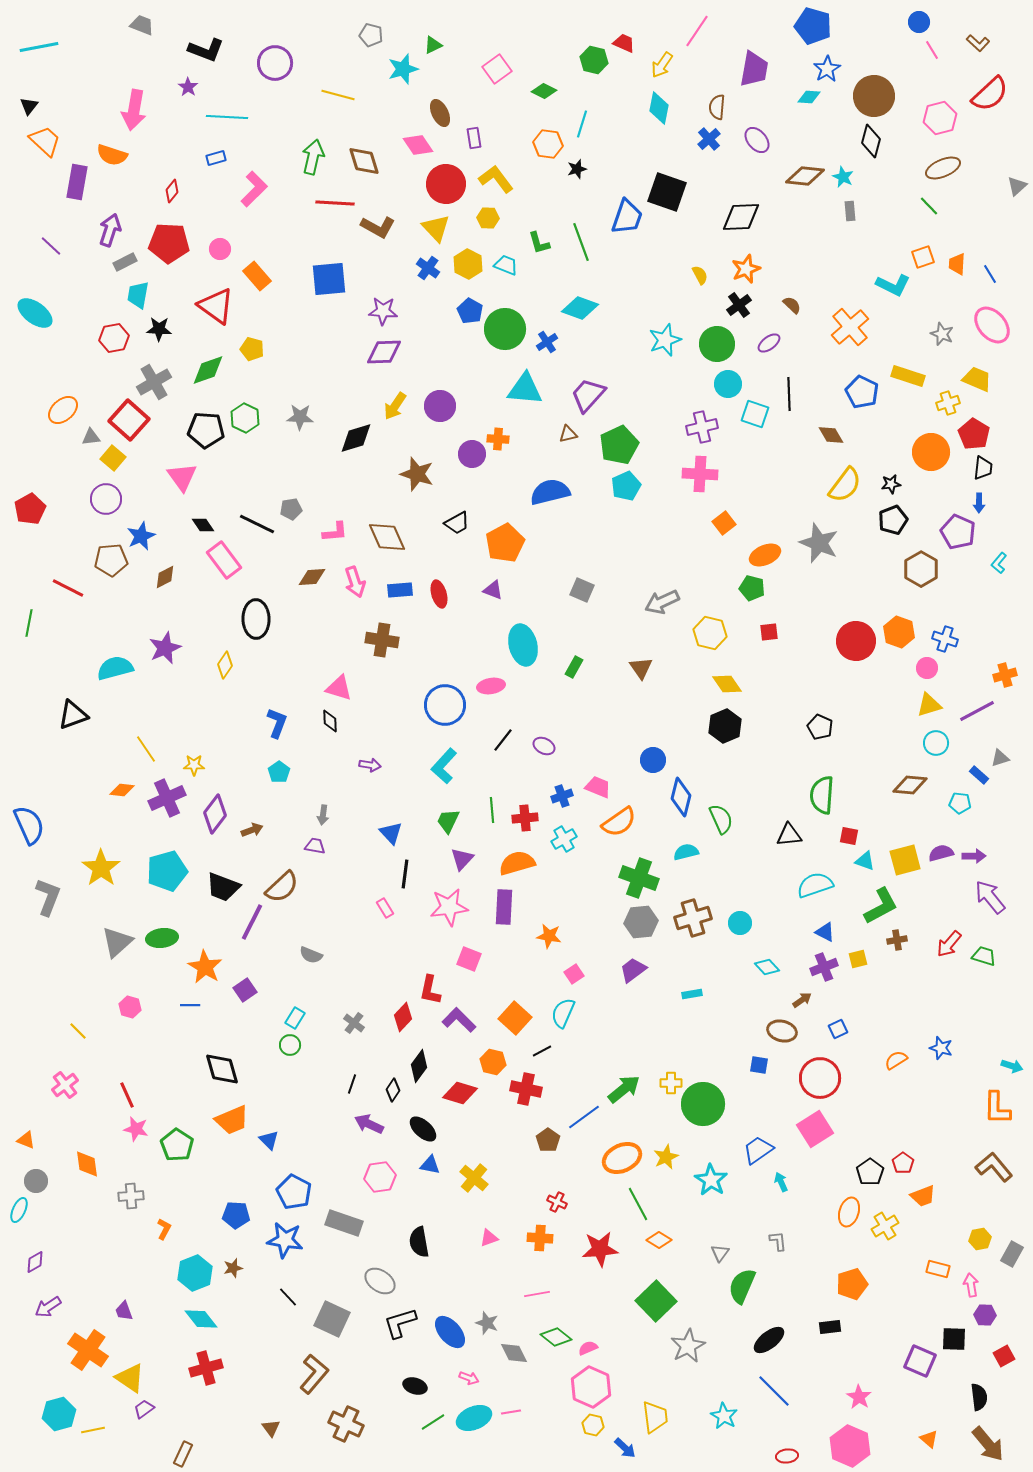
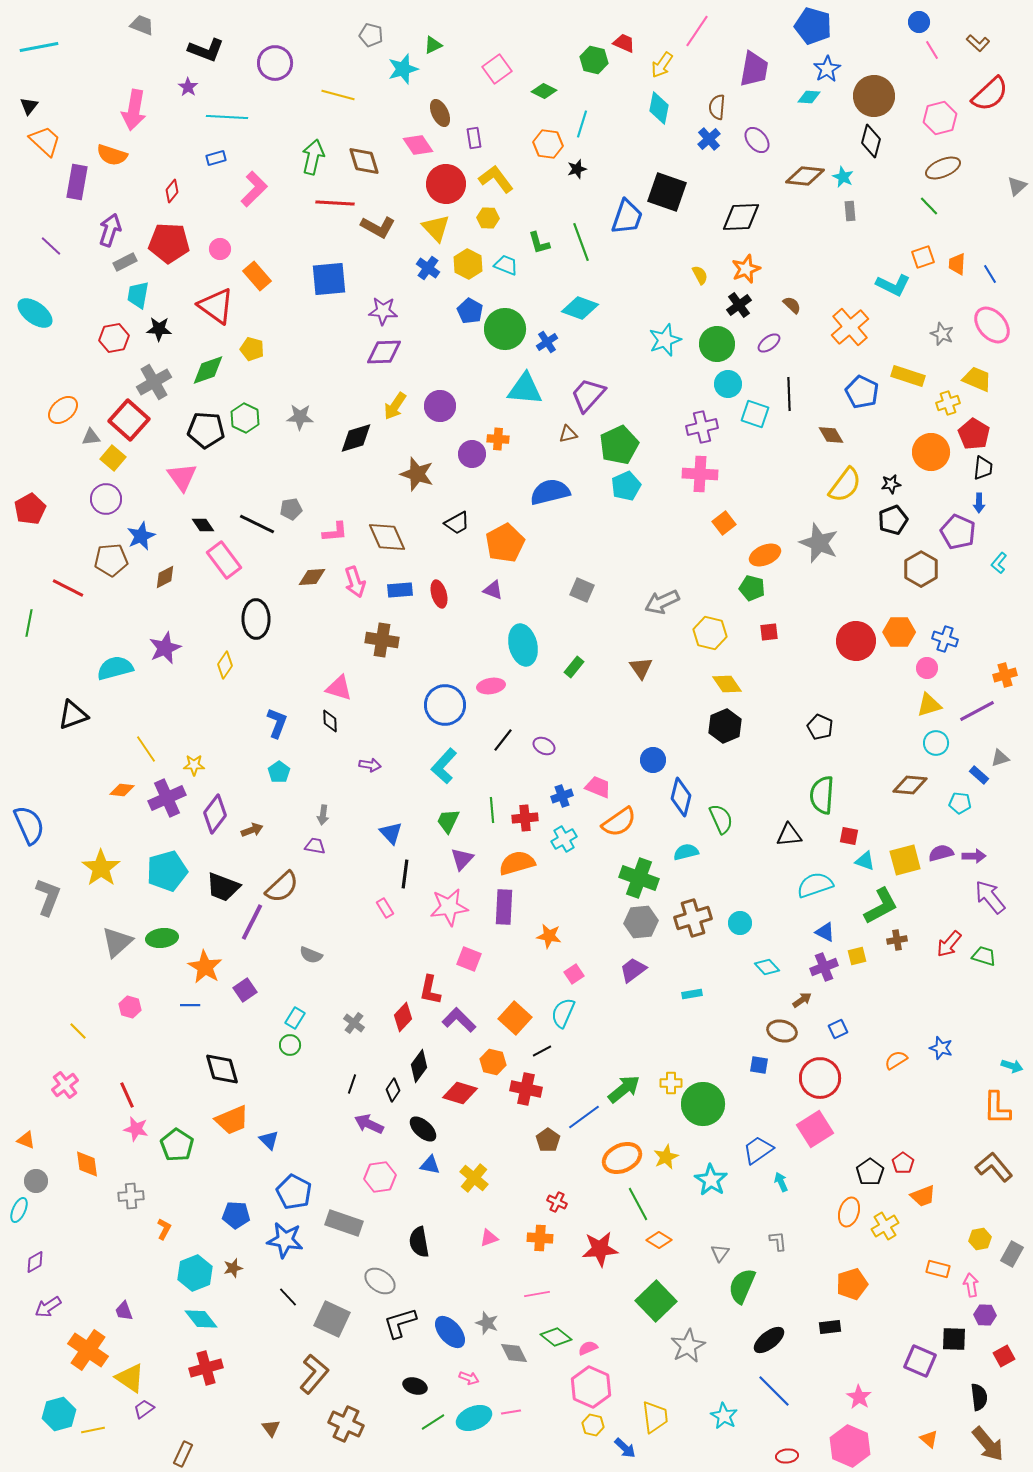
orange hexagon at (899, 632): rotated 20 degrees counterclockwise
green rectangle at (574, 667): rotated 10 degrees clockwise
yellow square at (858, 959): moved 1 px left, 3 px up
